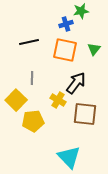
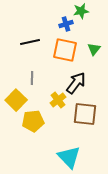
black line: moved 1 px right
yellow cross: rotated 21 degrees clockwise
